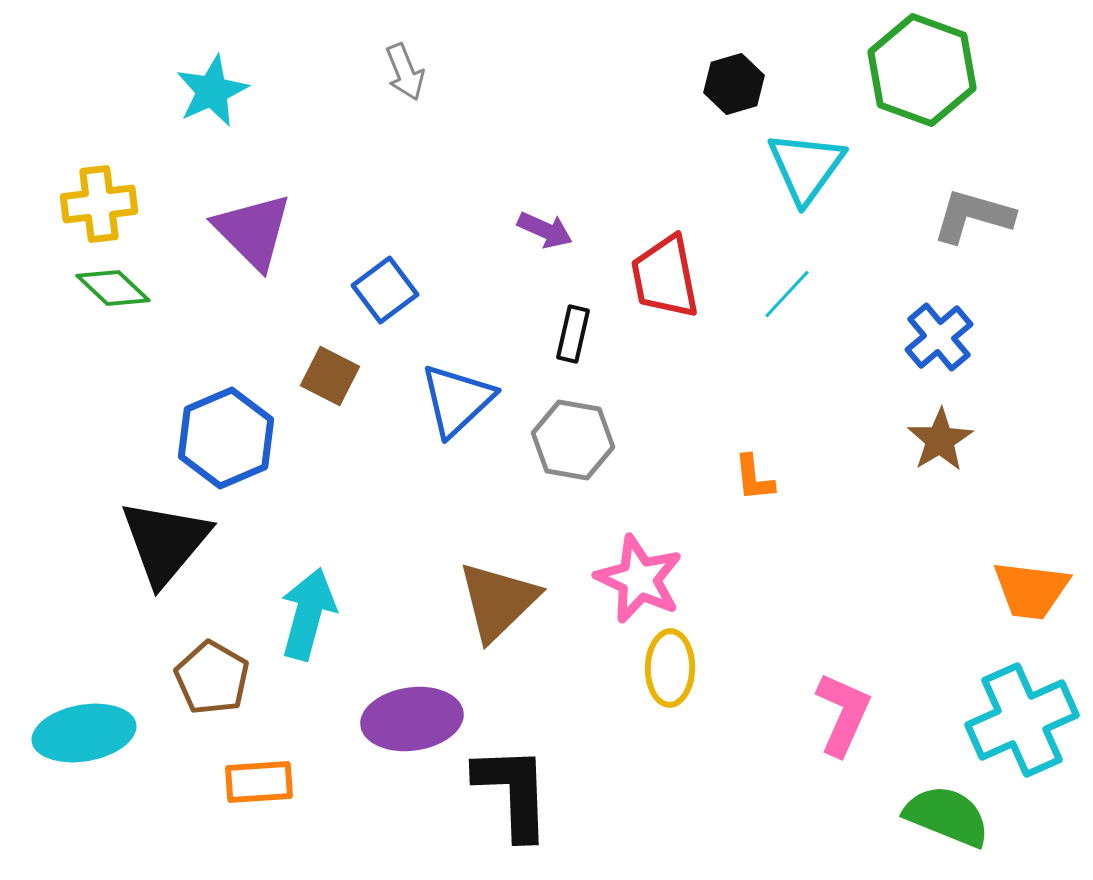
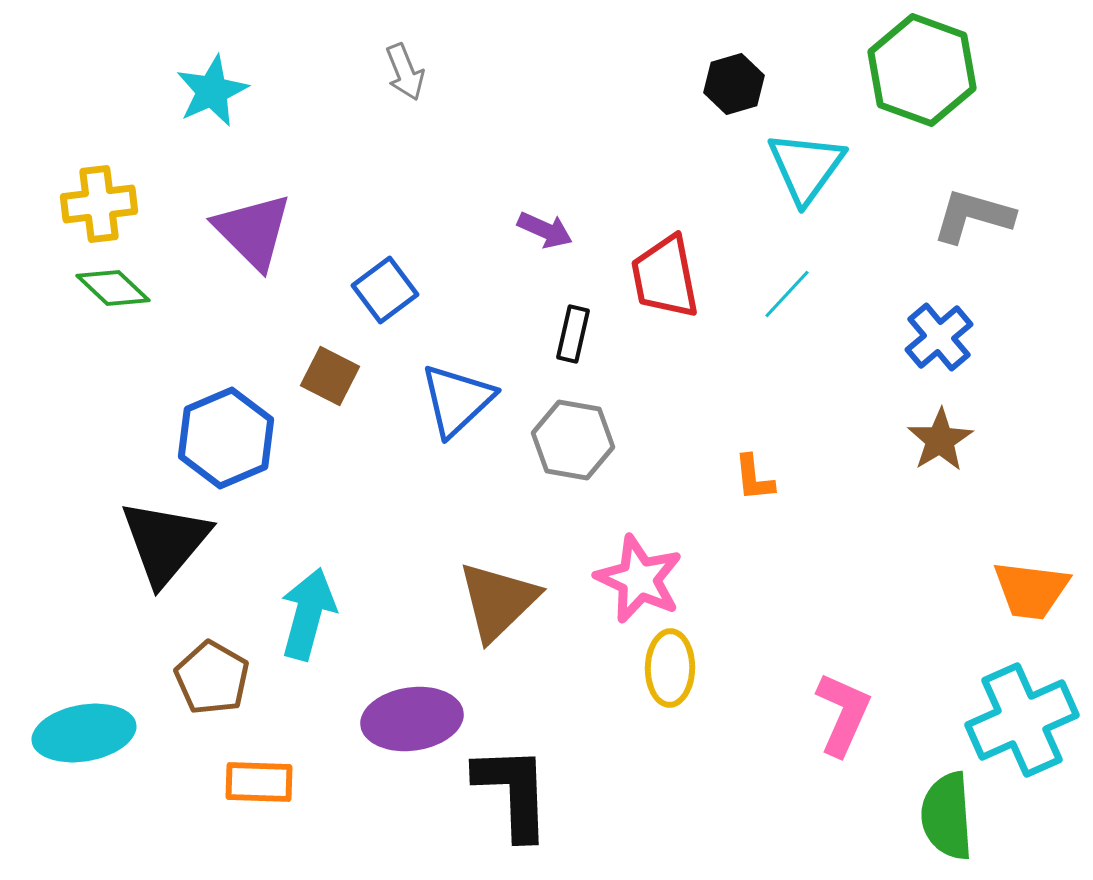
orange rectangle: rotated 6 degrees clockwise
green semicircle: rotated 116 degrees counterclockwise
